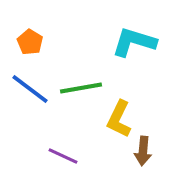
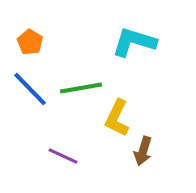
blue line: rotated 9 degrees clockwise
yellow L-shape: moved 2 px left, 1 px up
brown arrow: rotated 12 degrees clockwise
